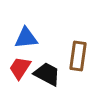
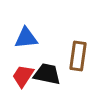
red trapezoid: moved 3 px right, 8 px down
black trapezoid: rotated 16 degrees counterclockwise
